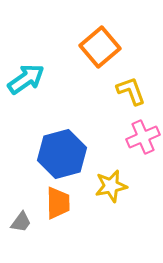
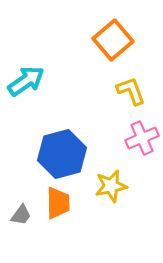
orange square: moved 13 px right, 7 px up
cyan arrow: moved 2 px down
pink cross: moved 1 px left, 1 px down
gray trapezoid: moved 7 px up
